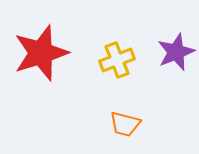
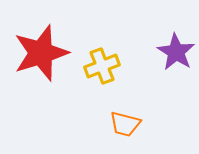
purple star: rotated 18 degrees counterclockwise
yellow cross: moved 15 px left, 6 px down
